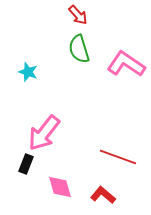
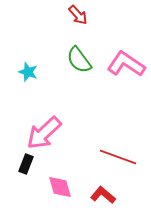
green semicircle: moved 11 px down; rotated 20 degrees counterclockwise
pink arrow: rotated 9 degrees clockwise
